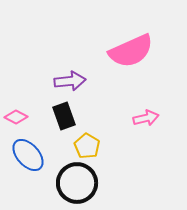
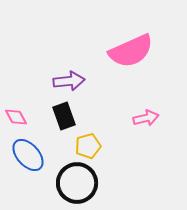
purple arrow: moved 1 px left
pink diamond: rotated 35 degrees clockwise
yellow pentagon: moved 1 px right; rotated 25 degrees clockwise
